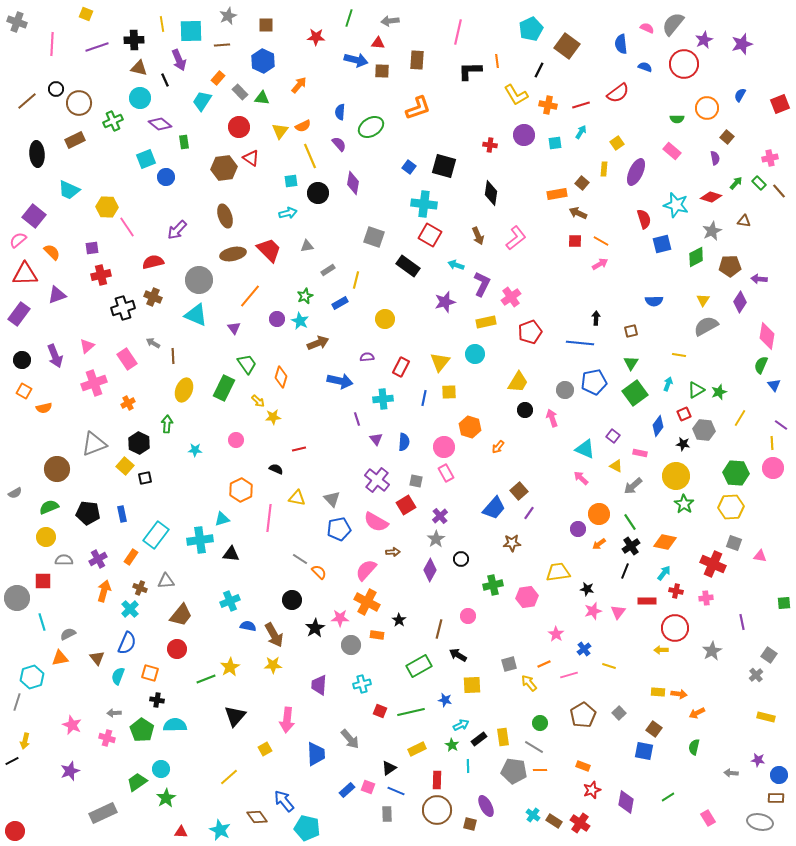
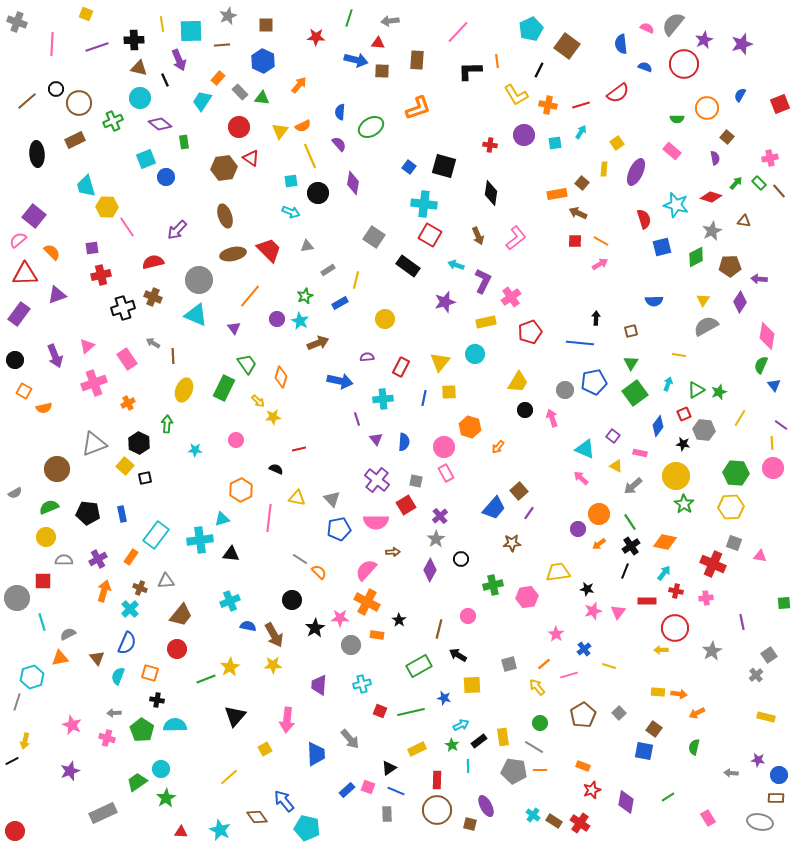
pink line at (458, 32): rotated 30 degrees clockwise
cyan trapezoid at (69, 190): moved 17 px right, 4 px up; rotated 50 degrees clockwise
cyan arrow at (288, 213): moved 3 px right, 1 px up; rotated 36 degrees clockwise
gray square at (374, 237): rotated 15 degrees clockwise
blue square at (662, 244): moved 3 px down
purple L-shape at (482, 284): moved 1 px right, 3 px up
black circle at (22, 360): moved 7 px left
pink semicircle at (376, 522): rotated 30 degrees counterclockwise
gray square at (769, 655): rotated 21 degrees clockwise
orange line at (544, 664): rotated 16 degrees counterclockwise
yellow arrow at (529, 683): moved 8 px right, 4 px down
blue star at (445, 700): moved 1 px left, 2 px up
black rectangle at (479, 739): moved 2 px down
